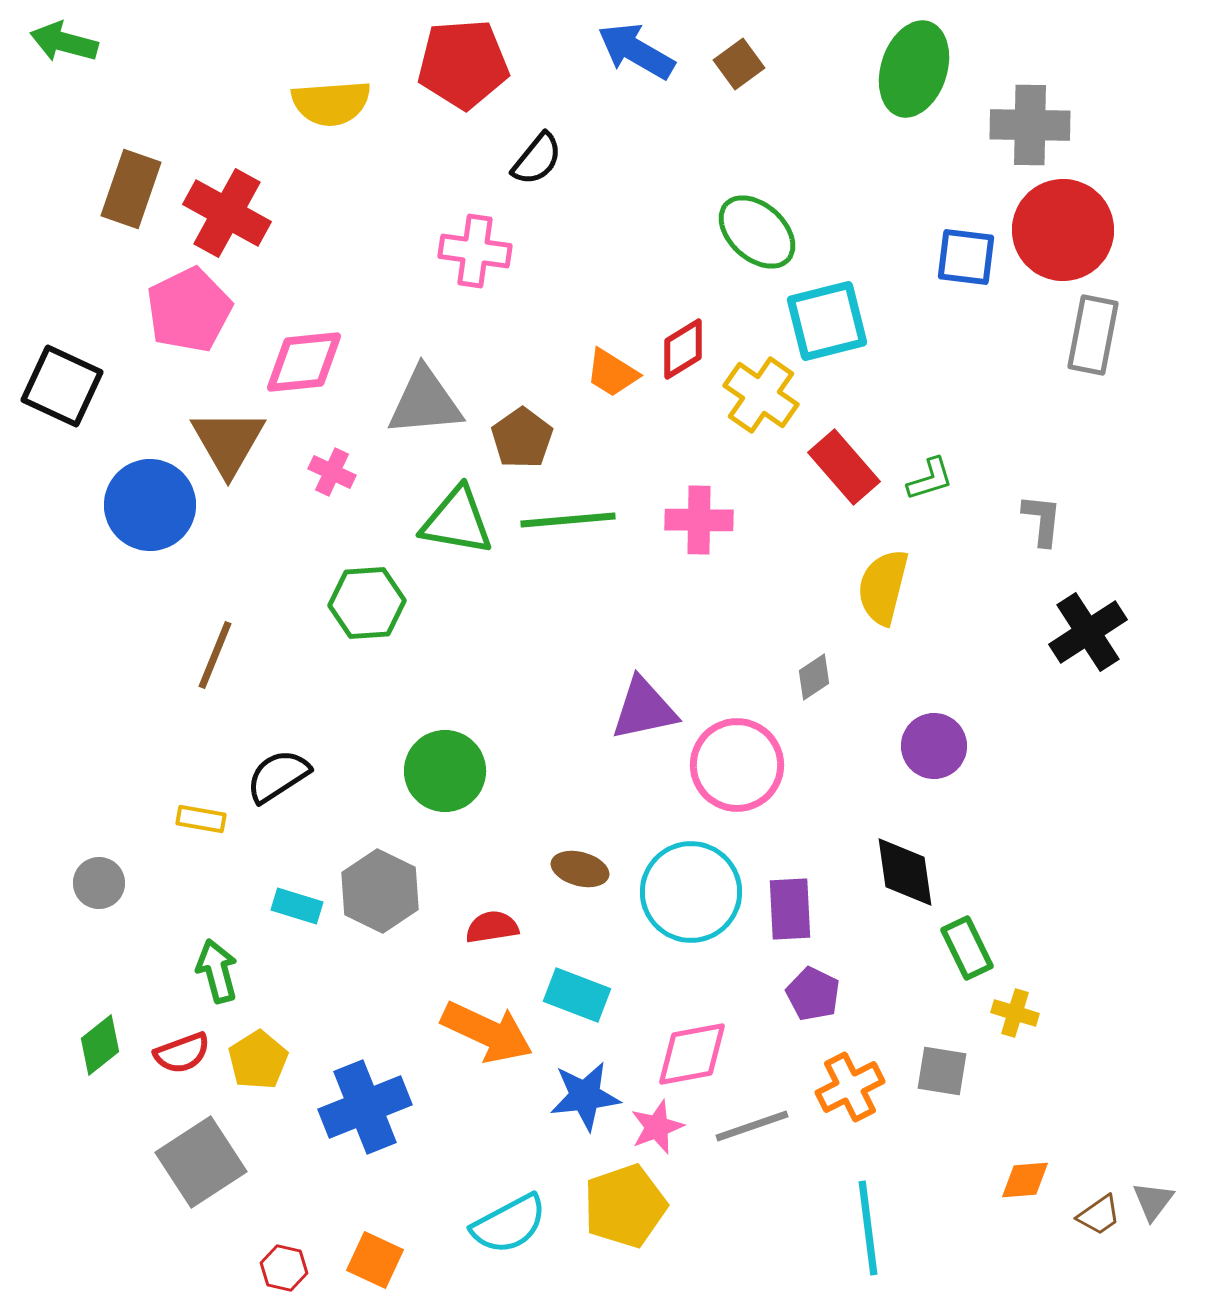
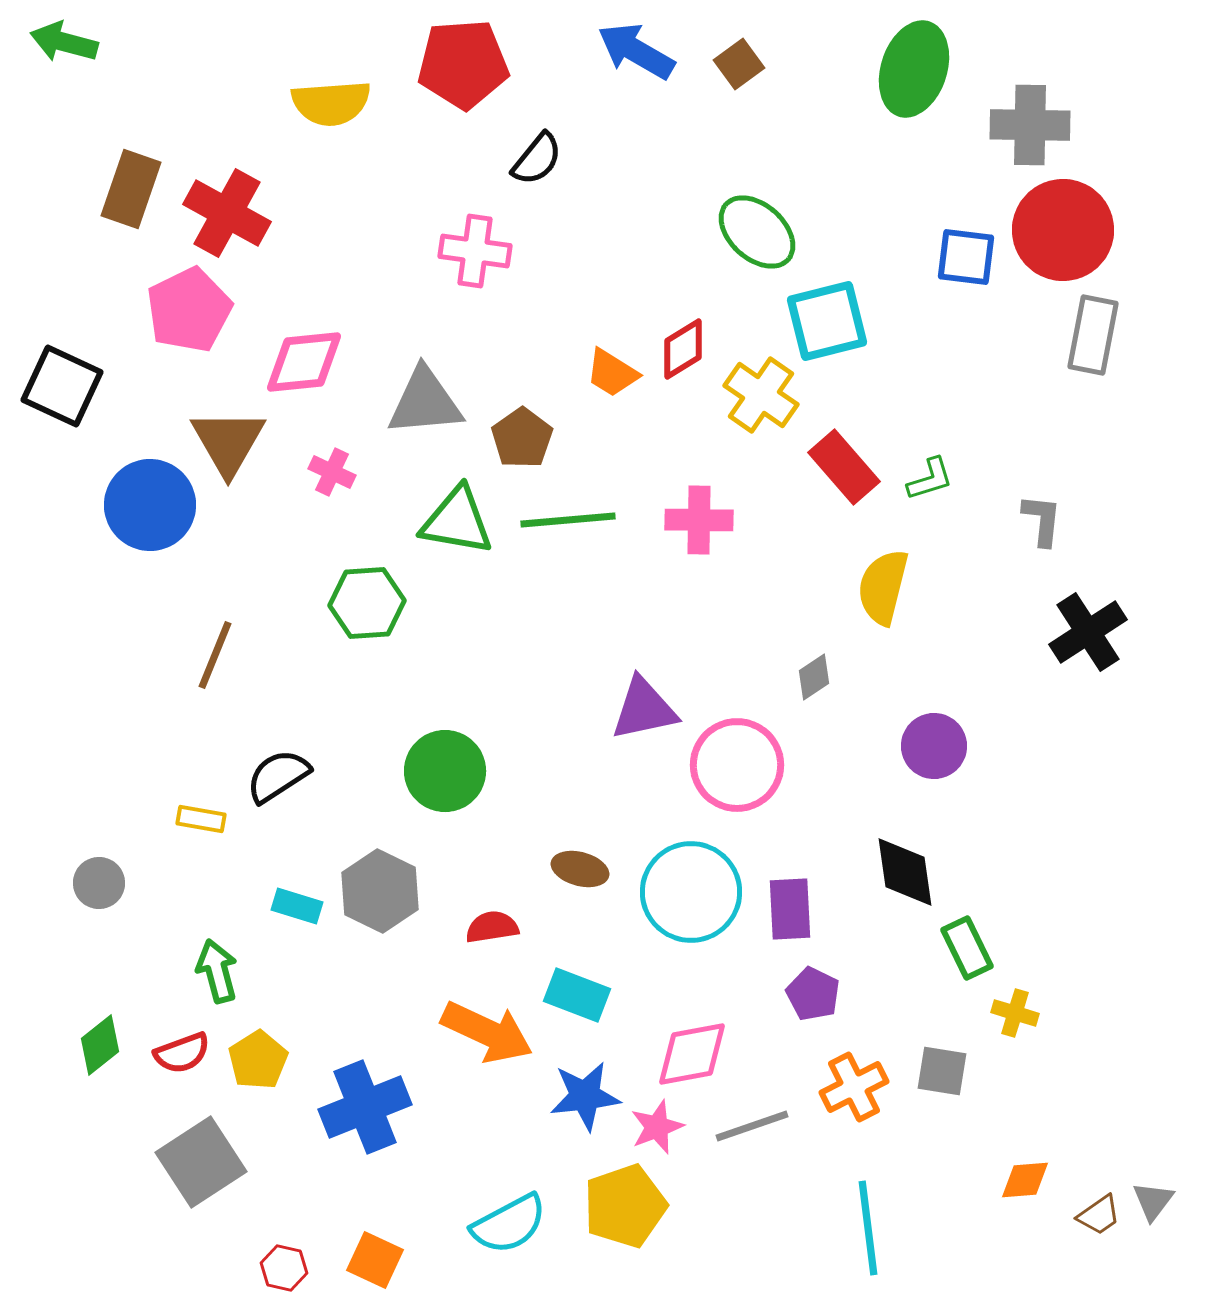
orange cross at (850, 1087): moved 4 px right
